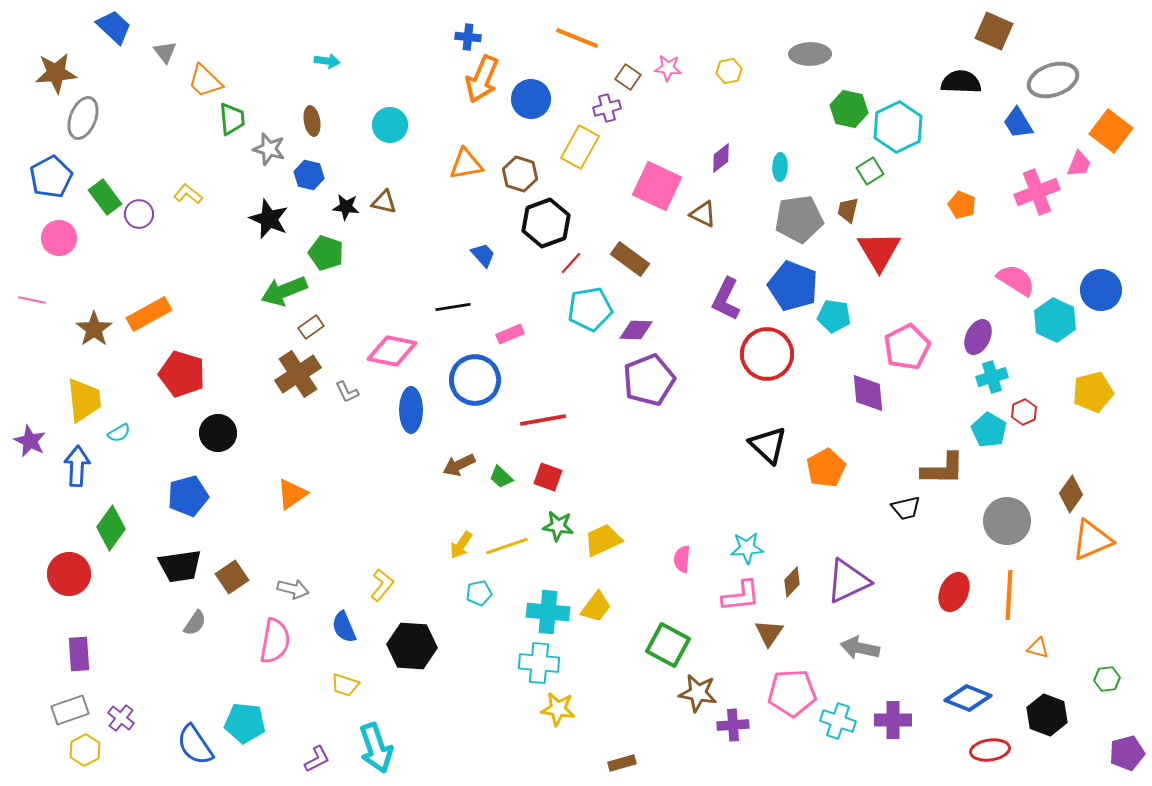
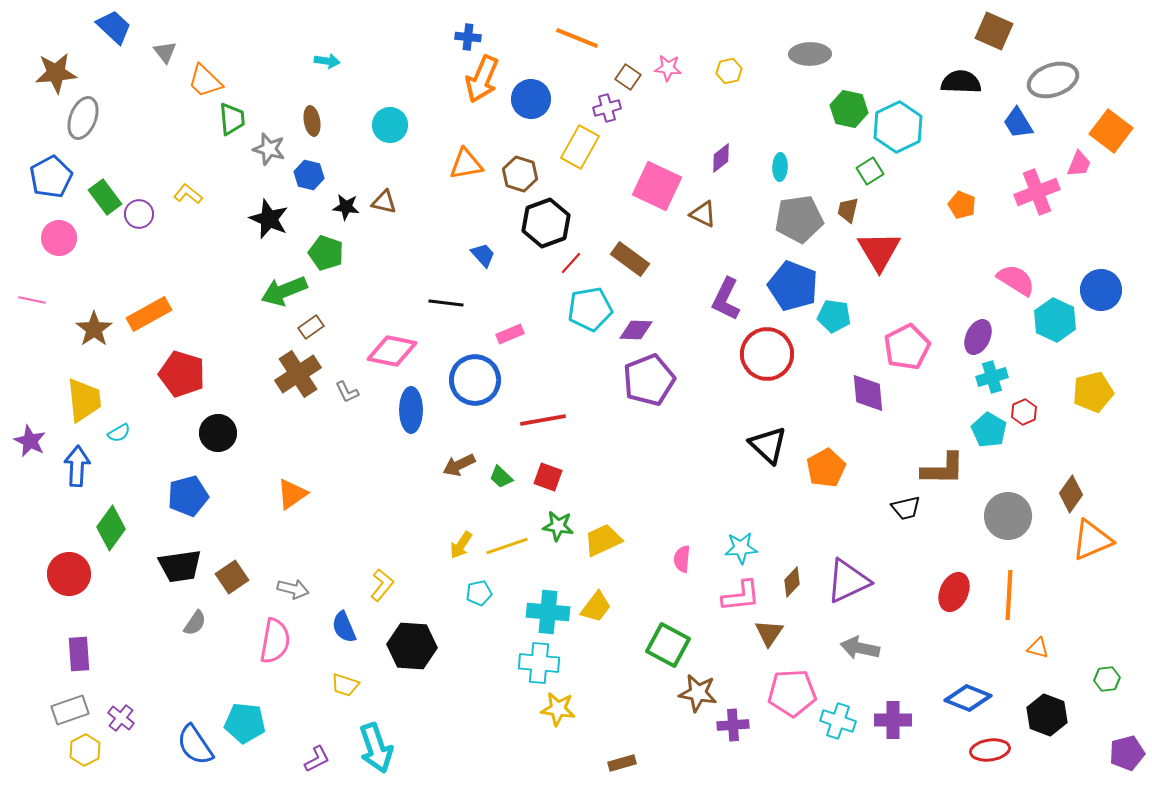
black line at (453, 307): moved 7 px left, 4 px up; rotated 16 degrees clockwise
gray circle at (1007, 521): moved 1 px right, 5 px up
cyan star at (747, 548): moved 6 px left
